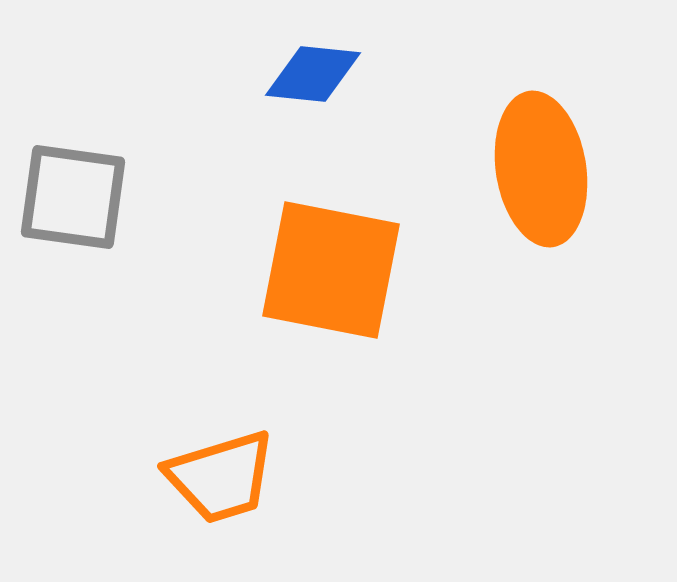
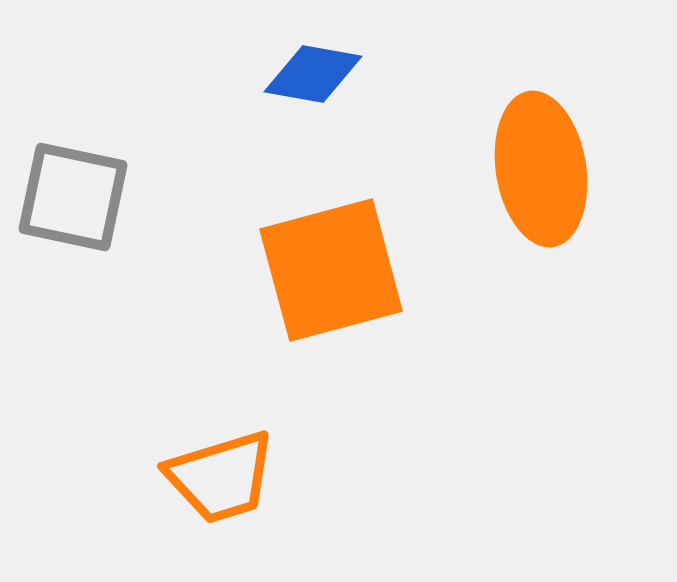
blue diamond: rotated 4 degrees clockwise
gray square: rotated 4 degrees clockwise
orange square: rotated 26 degrees counterclockwise
